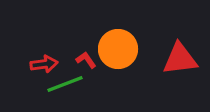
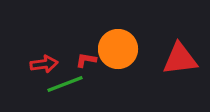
red L-shape: rotated 45 degrees counterclockwise
